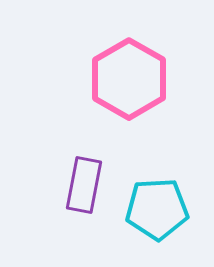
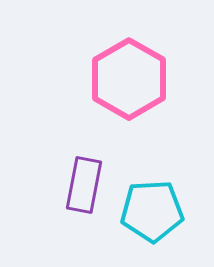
cyan pentagon: moved 5 px left, 2 px down
